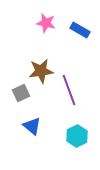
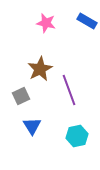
blue rectangle: moved 7 px right, 9 px up
brown star: moved 1 px left, 2 px up; rotated 20 degrees counterclockwise
gray square: moved 3 px down
blue triangle: rotated 18 degrees clockwise
cyan hexagon: rotated 15 degrees clockwise
